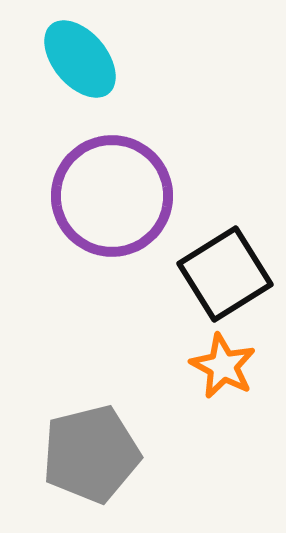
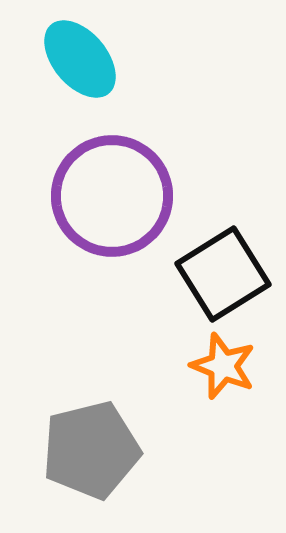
black square: moved 2 px left
orange star: rotated 6 degrees counterclockwise
gray pentagon: moved 4 px up
